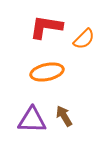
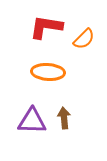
orange ellipse: moved 1 px right; rotated 16 degrees clockwise
brown arrow: moved 2 px down; rotated 25 degrees clockwise
purple triangle: moved 1 px down
